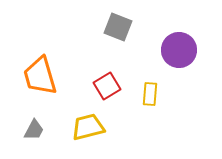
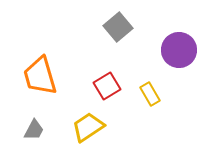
gray square: rotated 28 degrees clockwise
yellow rectangle: rotated 35 degrees counterclockwise
yellow trapezoid: rotated 20 degrees counterclockwise
